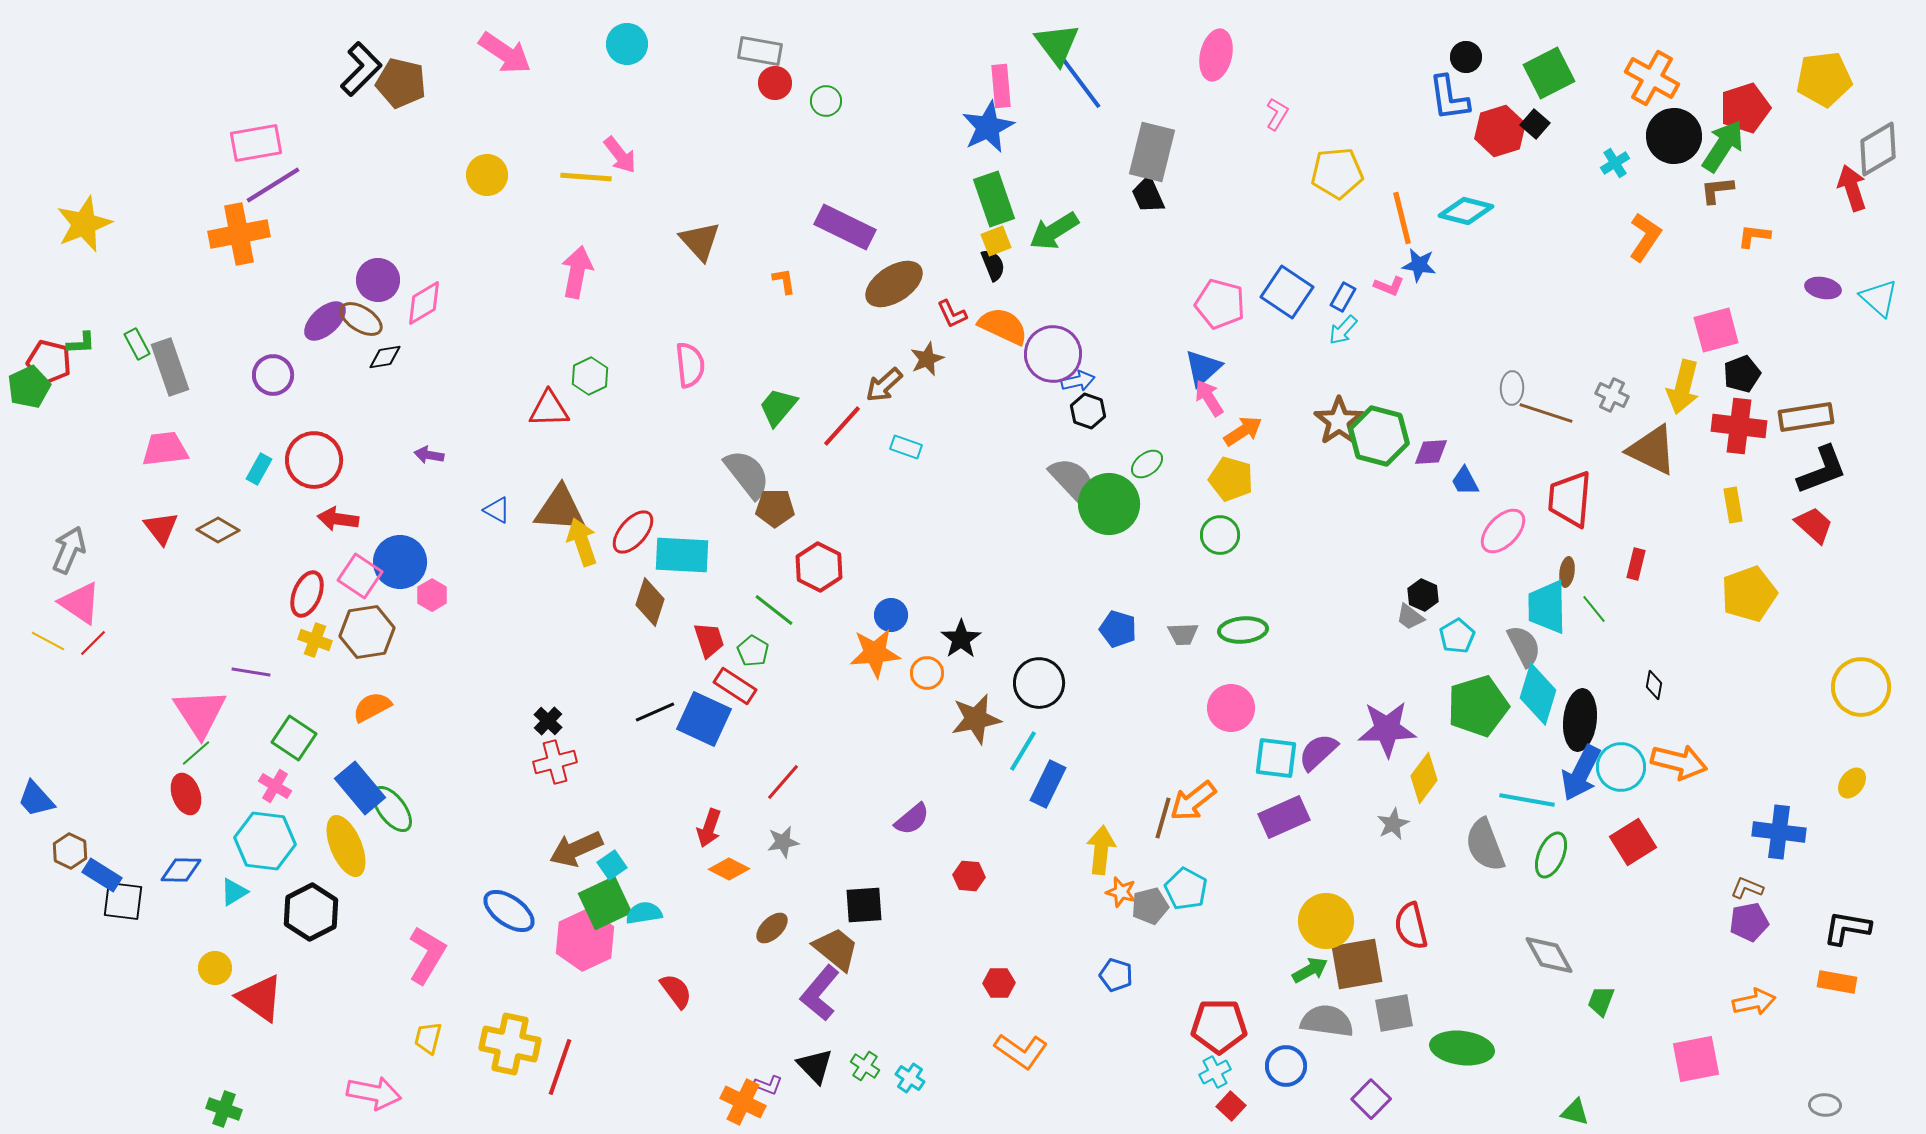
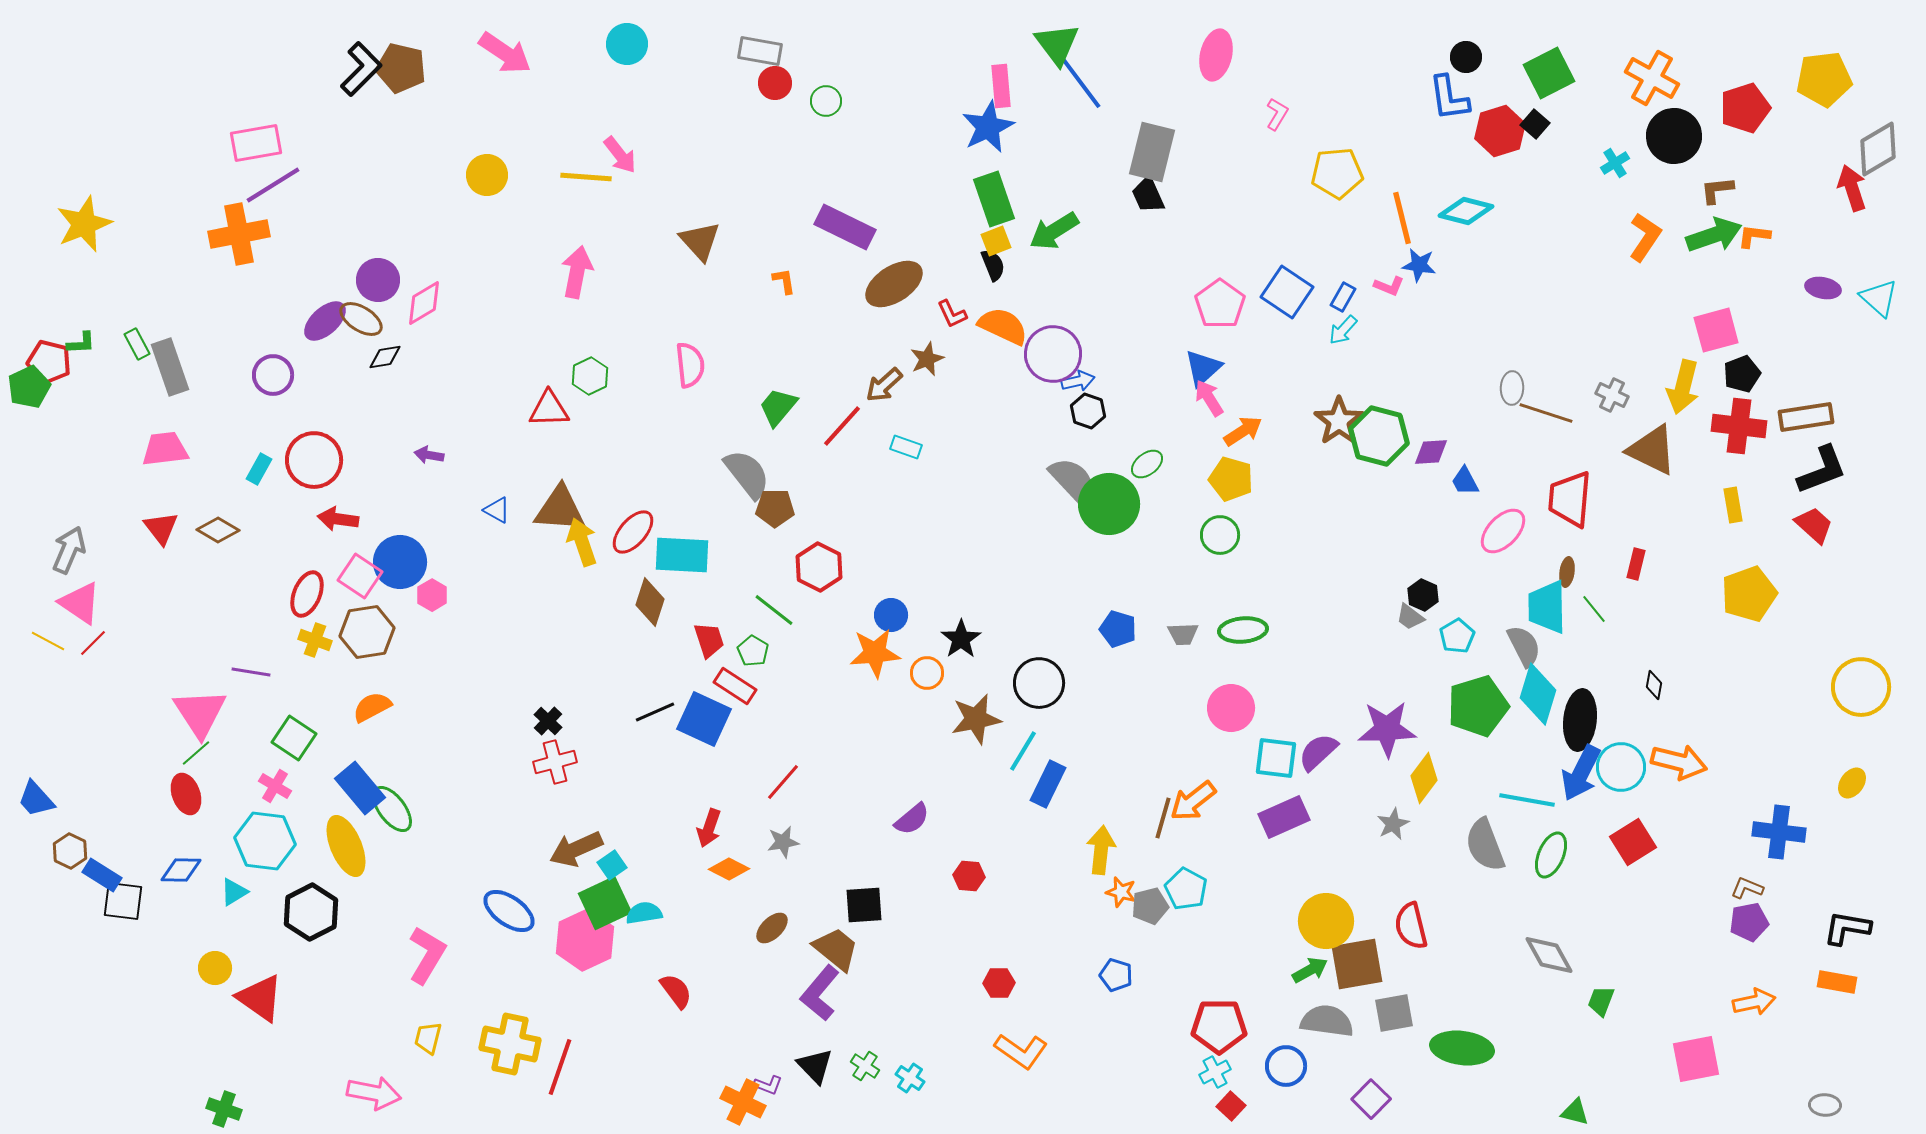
brown pentagon at (401, 83): moved 15 px up
green arrow at (1723, 146): moved 9 px left, 89 px down; rotated 38 degrees clockwise
pink pentagon at (1220, 304): rotated 21 degrees clockwise
